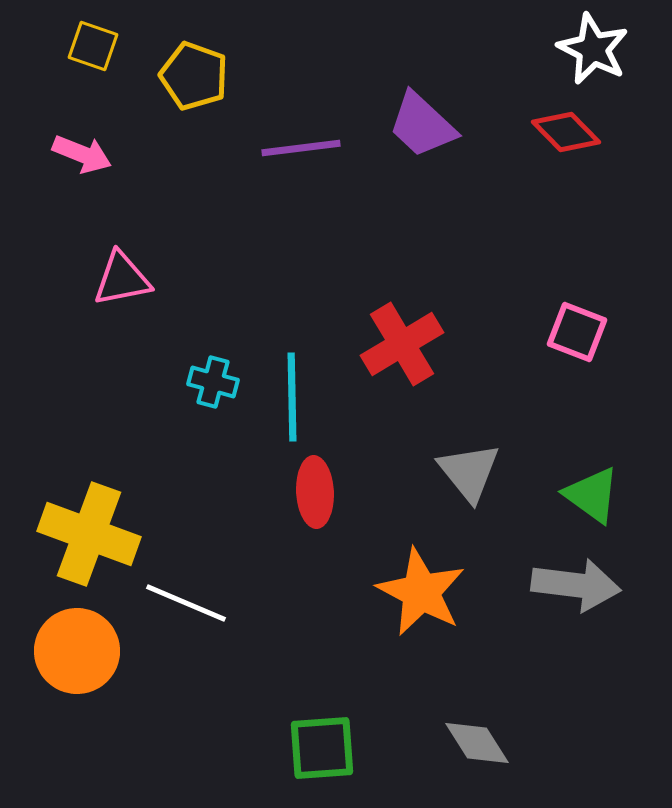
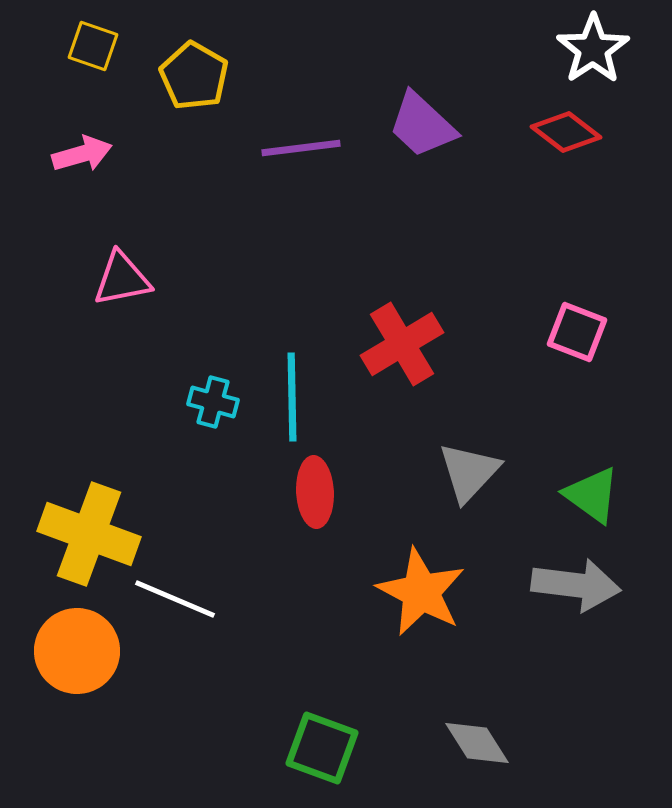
white star: rotated 12 degrees clockwise
yellow pentagon: rotated 10 degrees clockwise
red diamond: rotated 8 degrees counterclockwise
pink arrow: rotated 38 degrees counterclockwise
cyan cross: moved 20 px down
gray triangle: rotated 22 degrees clockwise
white line: moved 11 px left, 4 px up
green square: rotated 24 degrees clockwise
